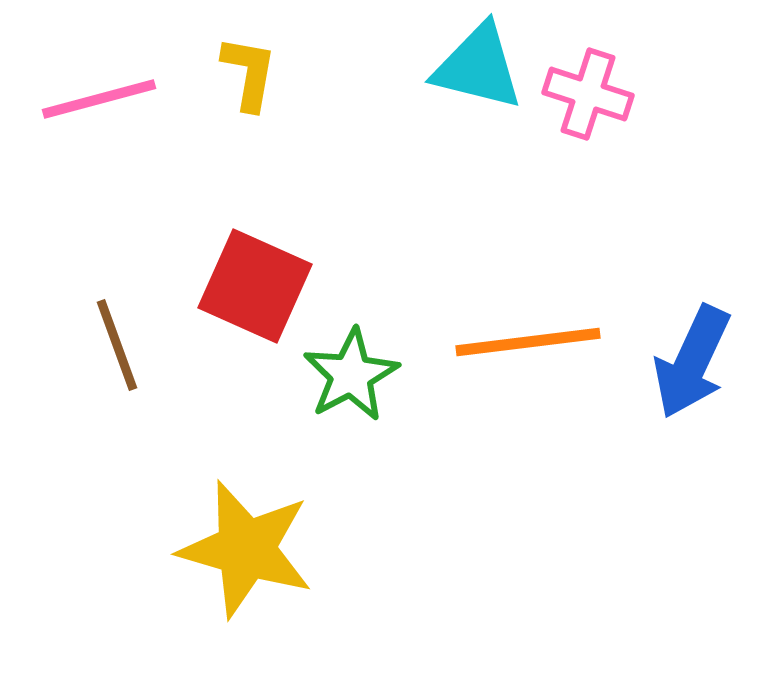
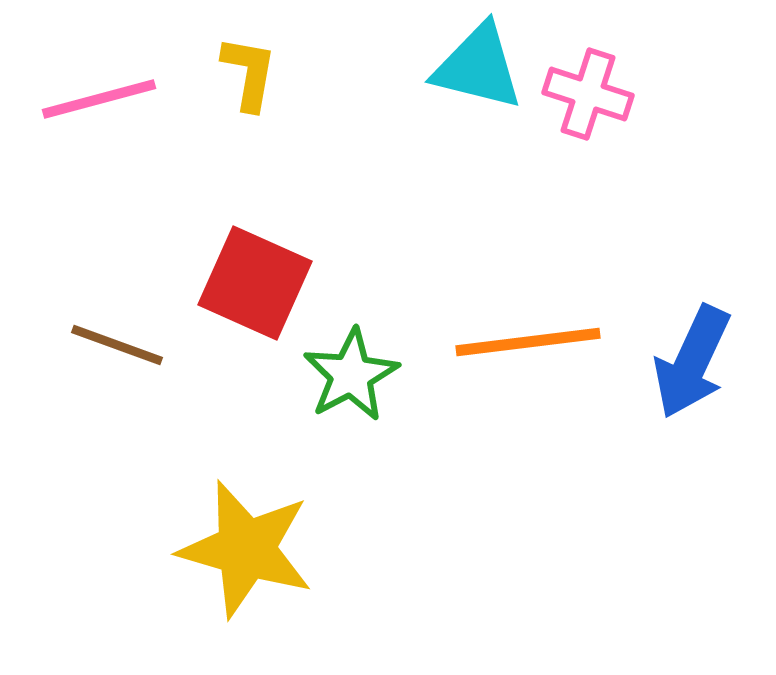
red square: moved 3 px up
brown line: rotated 50 degrees counterclockwise
